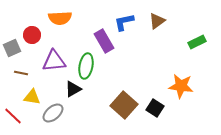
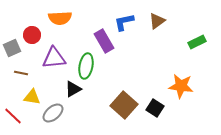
purple triangle: moved 3 px up
